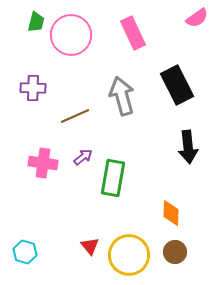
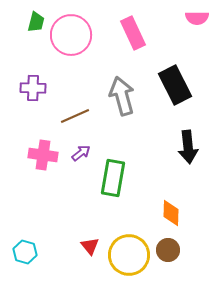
pink semicircle: rotated 35 degrees clockwise
black rectangle: moved 2 px left
purple arrow: moved 2 px left, 4 px up
pink cross: moved 8 px up
brown circle: moved 7 px left, 2 px up
